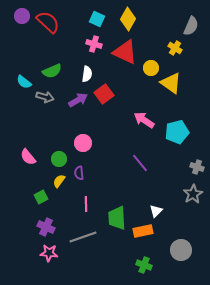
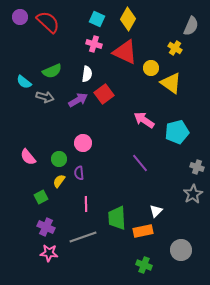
purple circle: moved 2 px left, 1 px down
